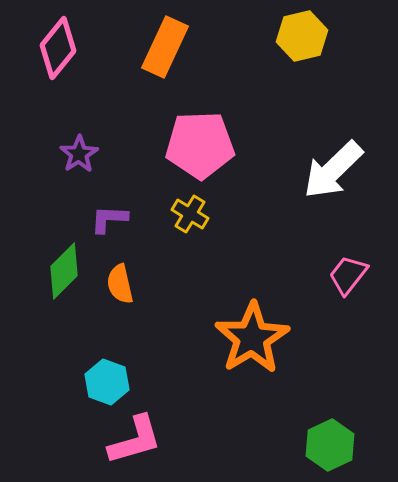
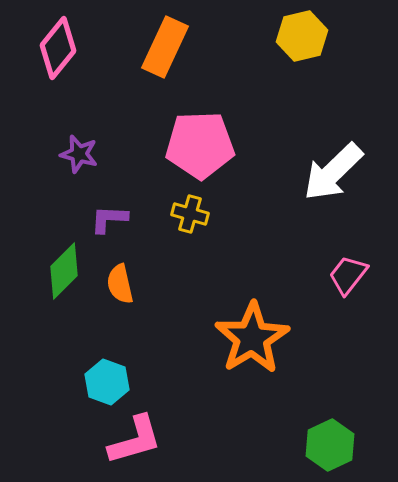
purple star: rotated 24 degrees counterclockwise
white arrow: moved 2 px down
yellow cross: rotated 15 degrees counterclockwise
